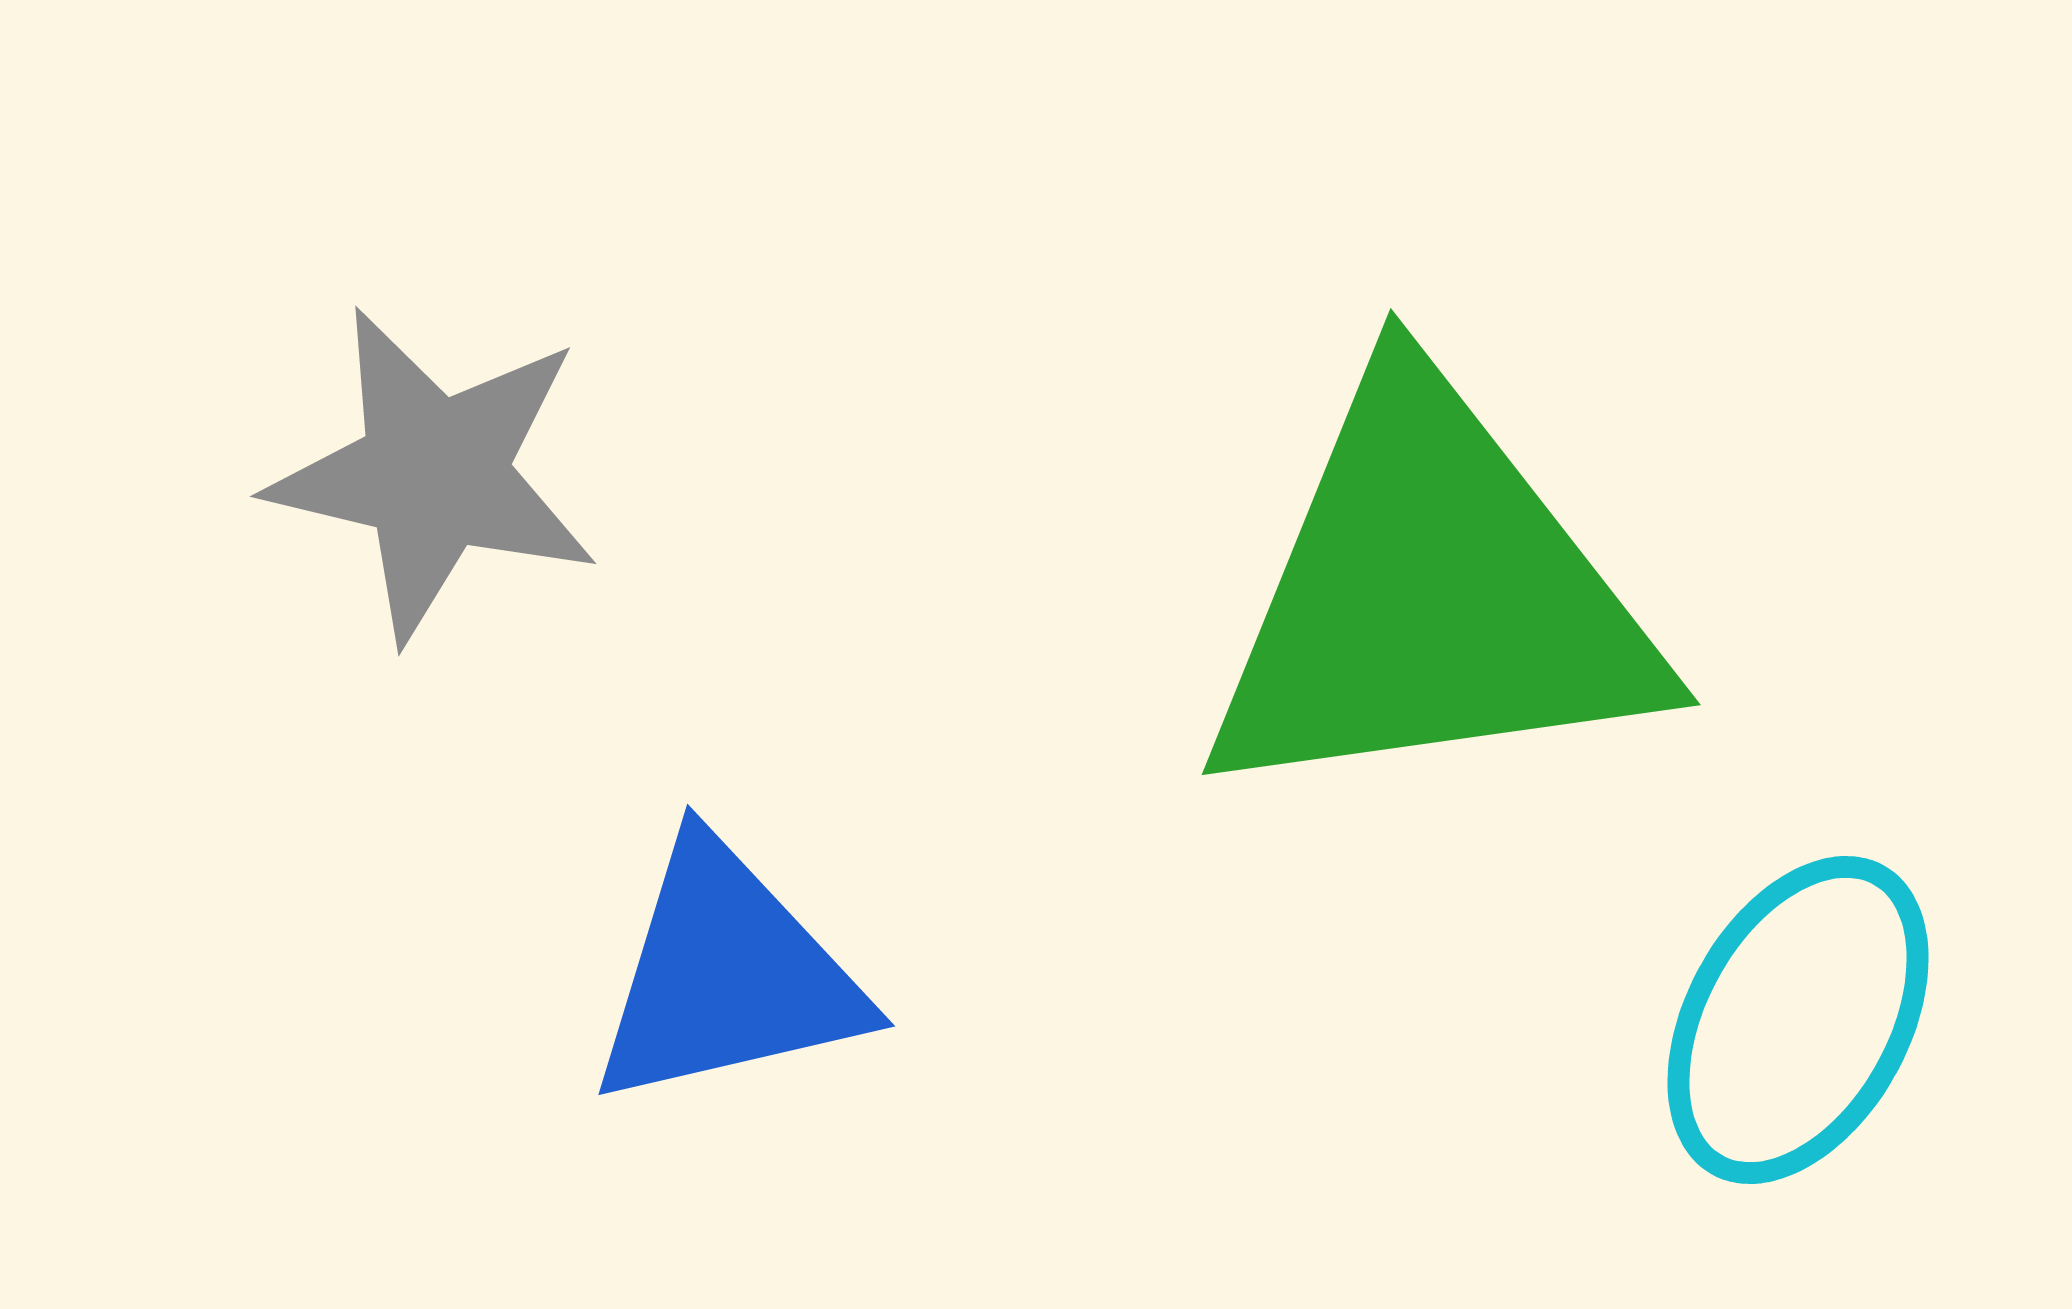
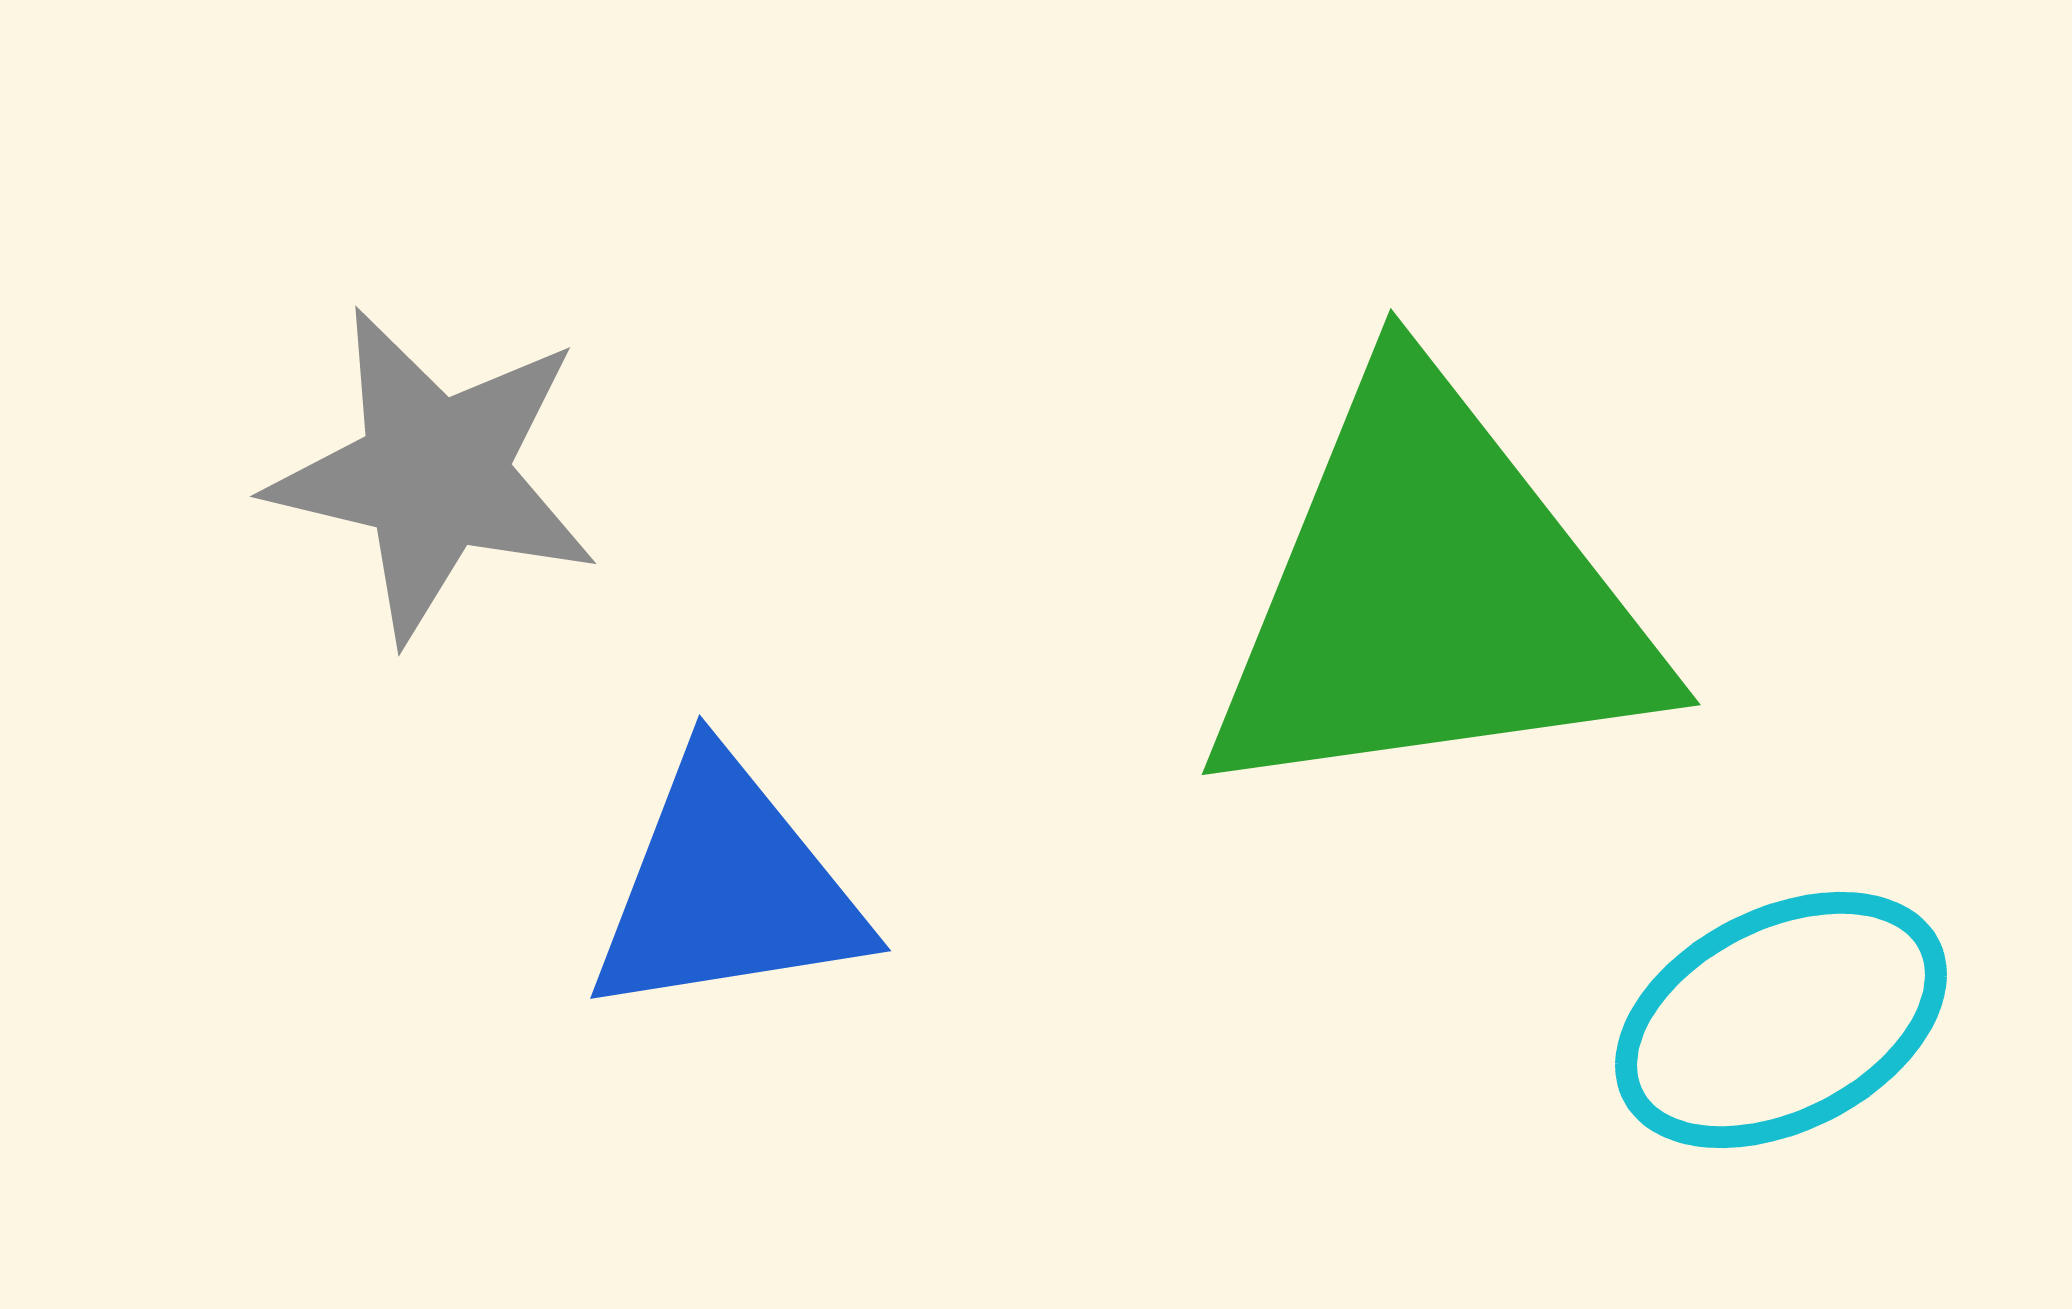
blue triangle: moved 87 px up; rotated 4 degrees clockwise
cyan ellipse: moved 17 px left; rotated 34 degrees clockwise
